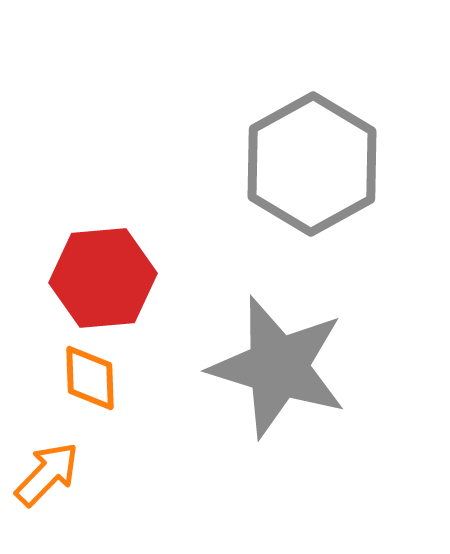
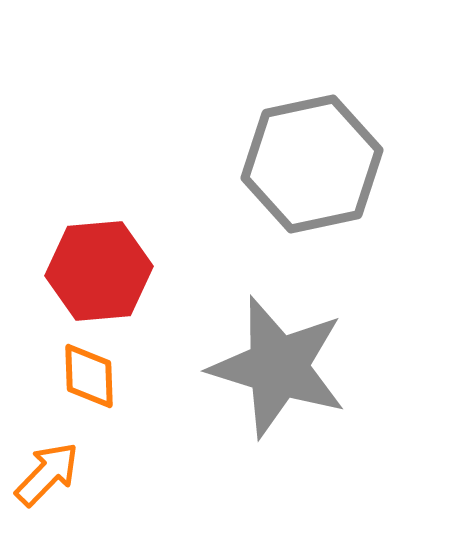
gray hexagon: rotated 17 degrees clockwise
red hexagon: moved 4 px left, 7 px up
orange diamond: moved 1 px left, 2 px up
